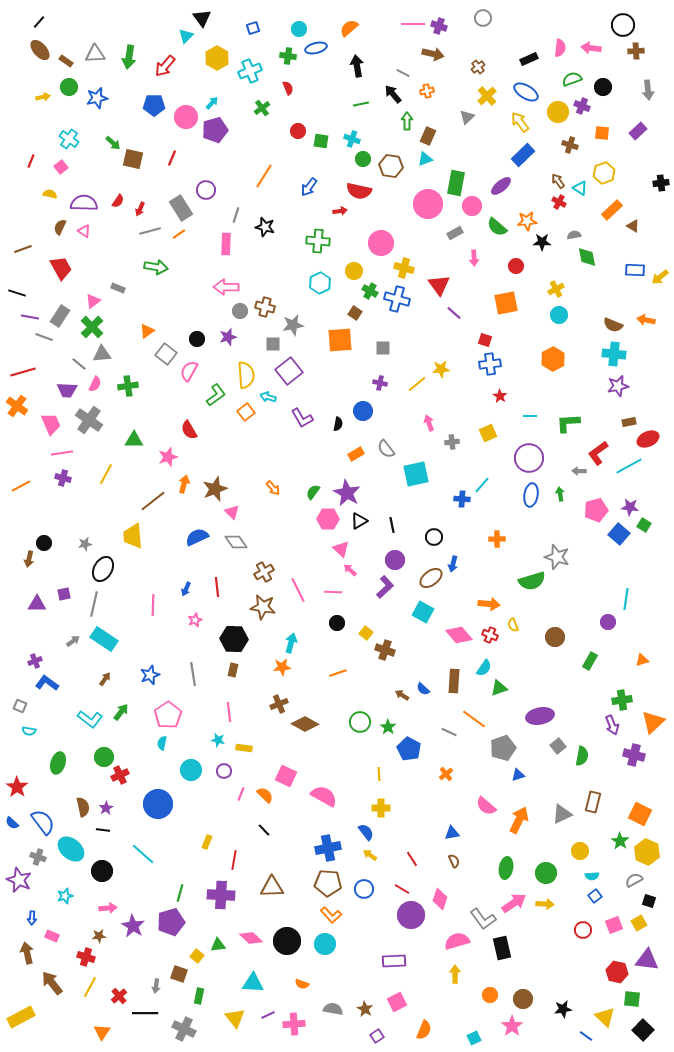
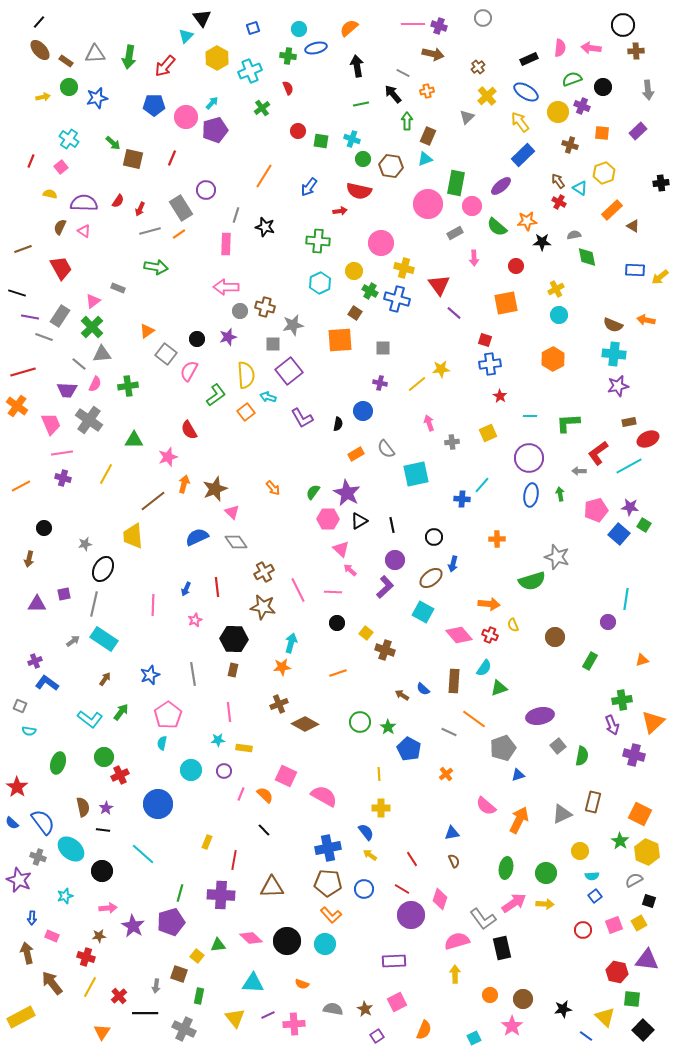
black circle at (44, 543): moved 15 px up
cyan star at (218, 740): rotated 16 degrees counterclockwise
